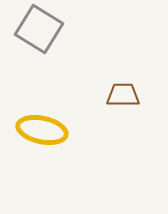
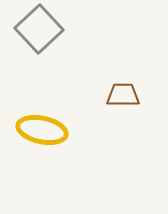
gray square: rotated 15 degrees clockwise
